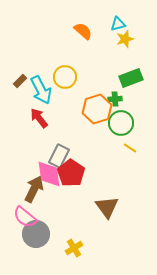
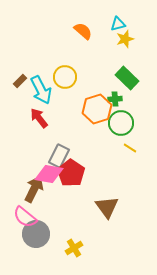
green rectangle: moved 4 px left; rotated 65 degrees clockwise
pink diamond: rotated 72 degrees counterclockwise
